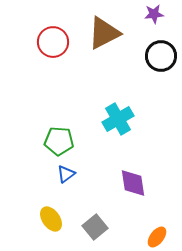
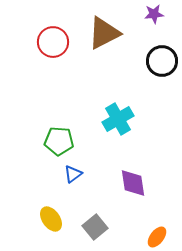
black circle: moved 1 px right, 5 px down
blue triangle: moved 7 px right
